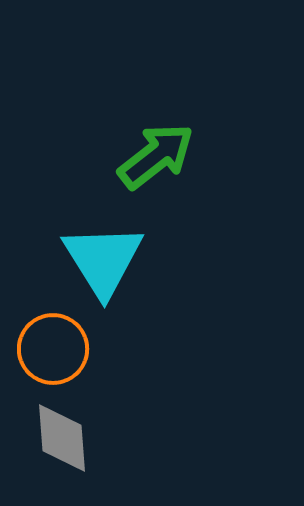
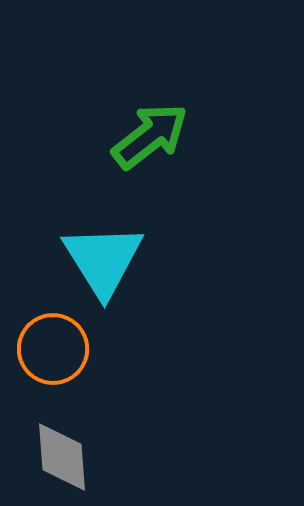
green arrow: moved 6 px left, 20 px up
gray diamond: moved 19 px down
